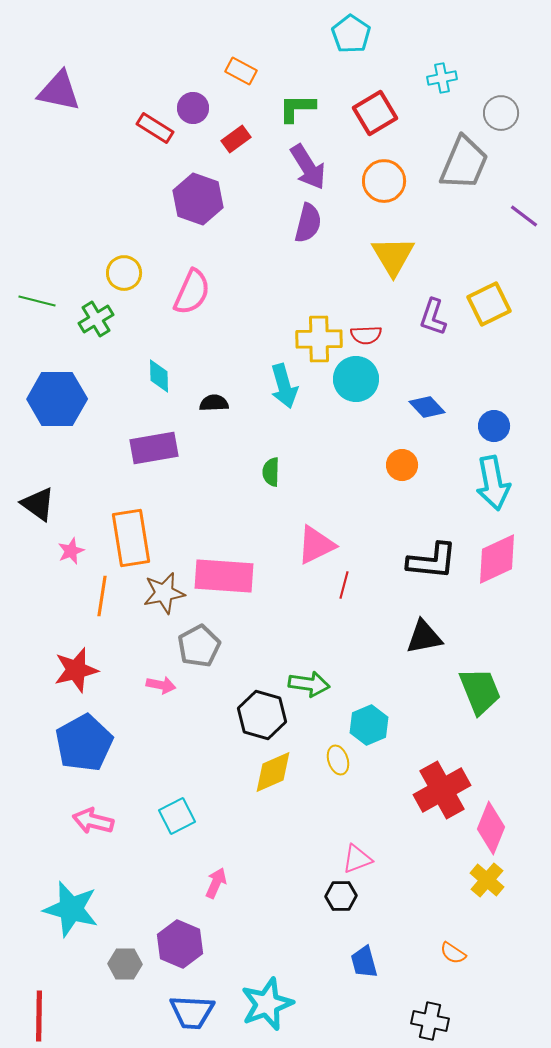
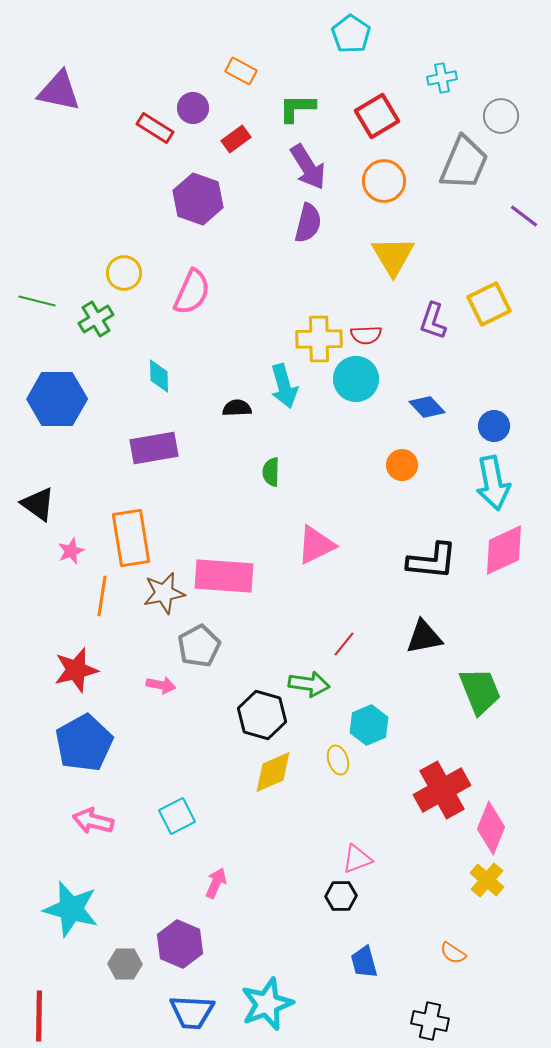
red square at (375, 113): moved 2 px right, 3 px down
gray circle at (501, 113): moved 3 px down
purple L-shape at (433, 317): moved 4 px down
black semicircle at (214, 403): moved 23 px right, 5 px down
pink diamond at (497, 559): moved 7 px right, 9 px up
red line at (344, 585): moved 59 px down; rotated 24 degrees clockwise
